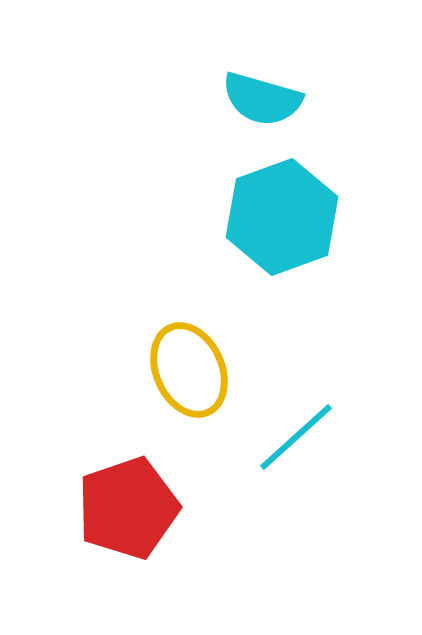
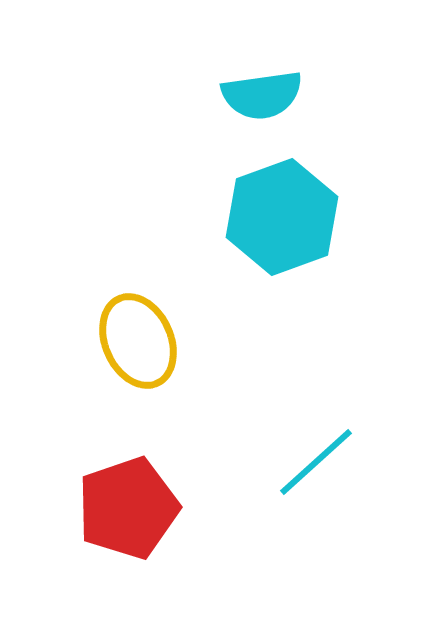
cyan semicircle: moved 4 px up; rotated 24 degrees counterclockwise
yellow ellipse: moved 51 px left, 29 px up
cyan line: moved 20 px right, 25 px down
